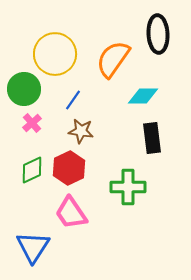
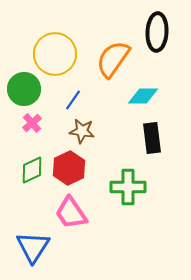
black ellipse: moved 1 px left, 2 px up; rotated 6 degrees clockwise
brown star: moved 1 px right
